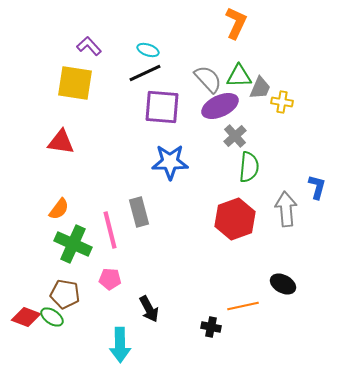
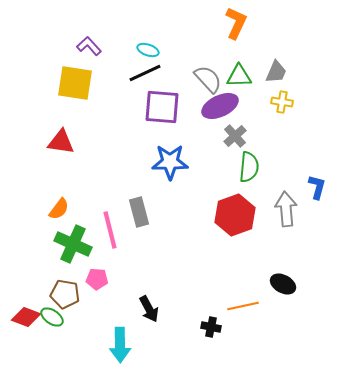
gray trapezoid: moved 16 px right, 16 px up
red hexagon: moved 4 px up
pink pentagon: moved 13 px left
